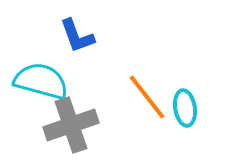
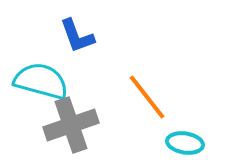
cyan ellipse: moved 35 px down; rotated 72 degrees counterclockwise
